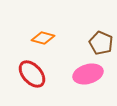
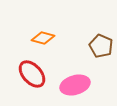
brown pentagon: moved 3 px down
pink ellipse: moved 13 px left, 11 px down
